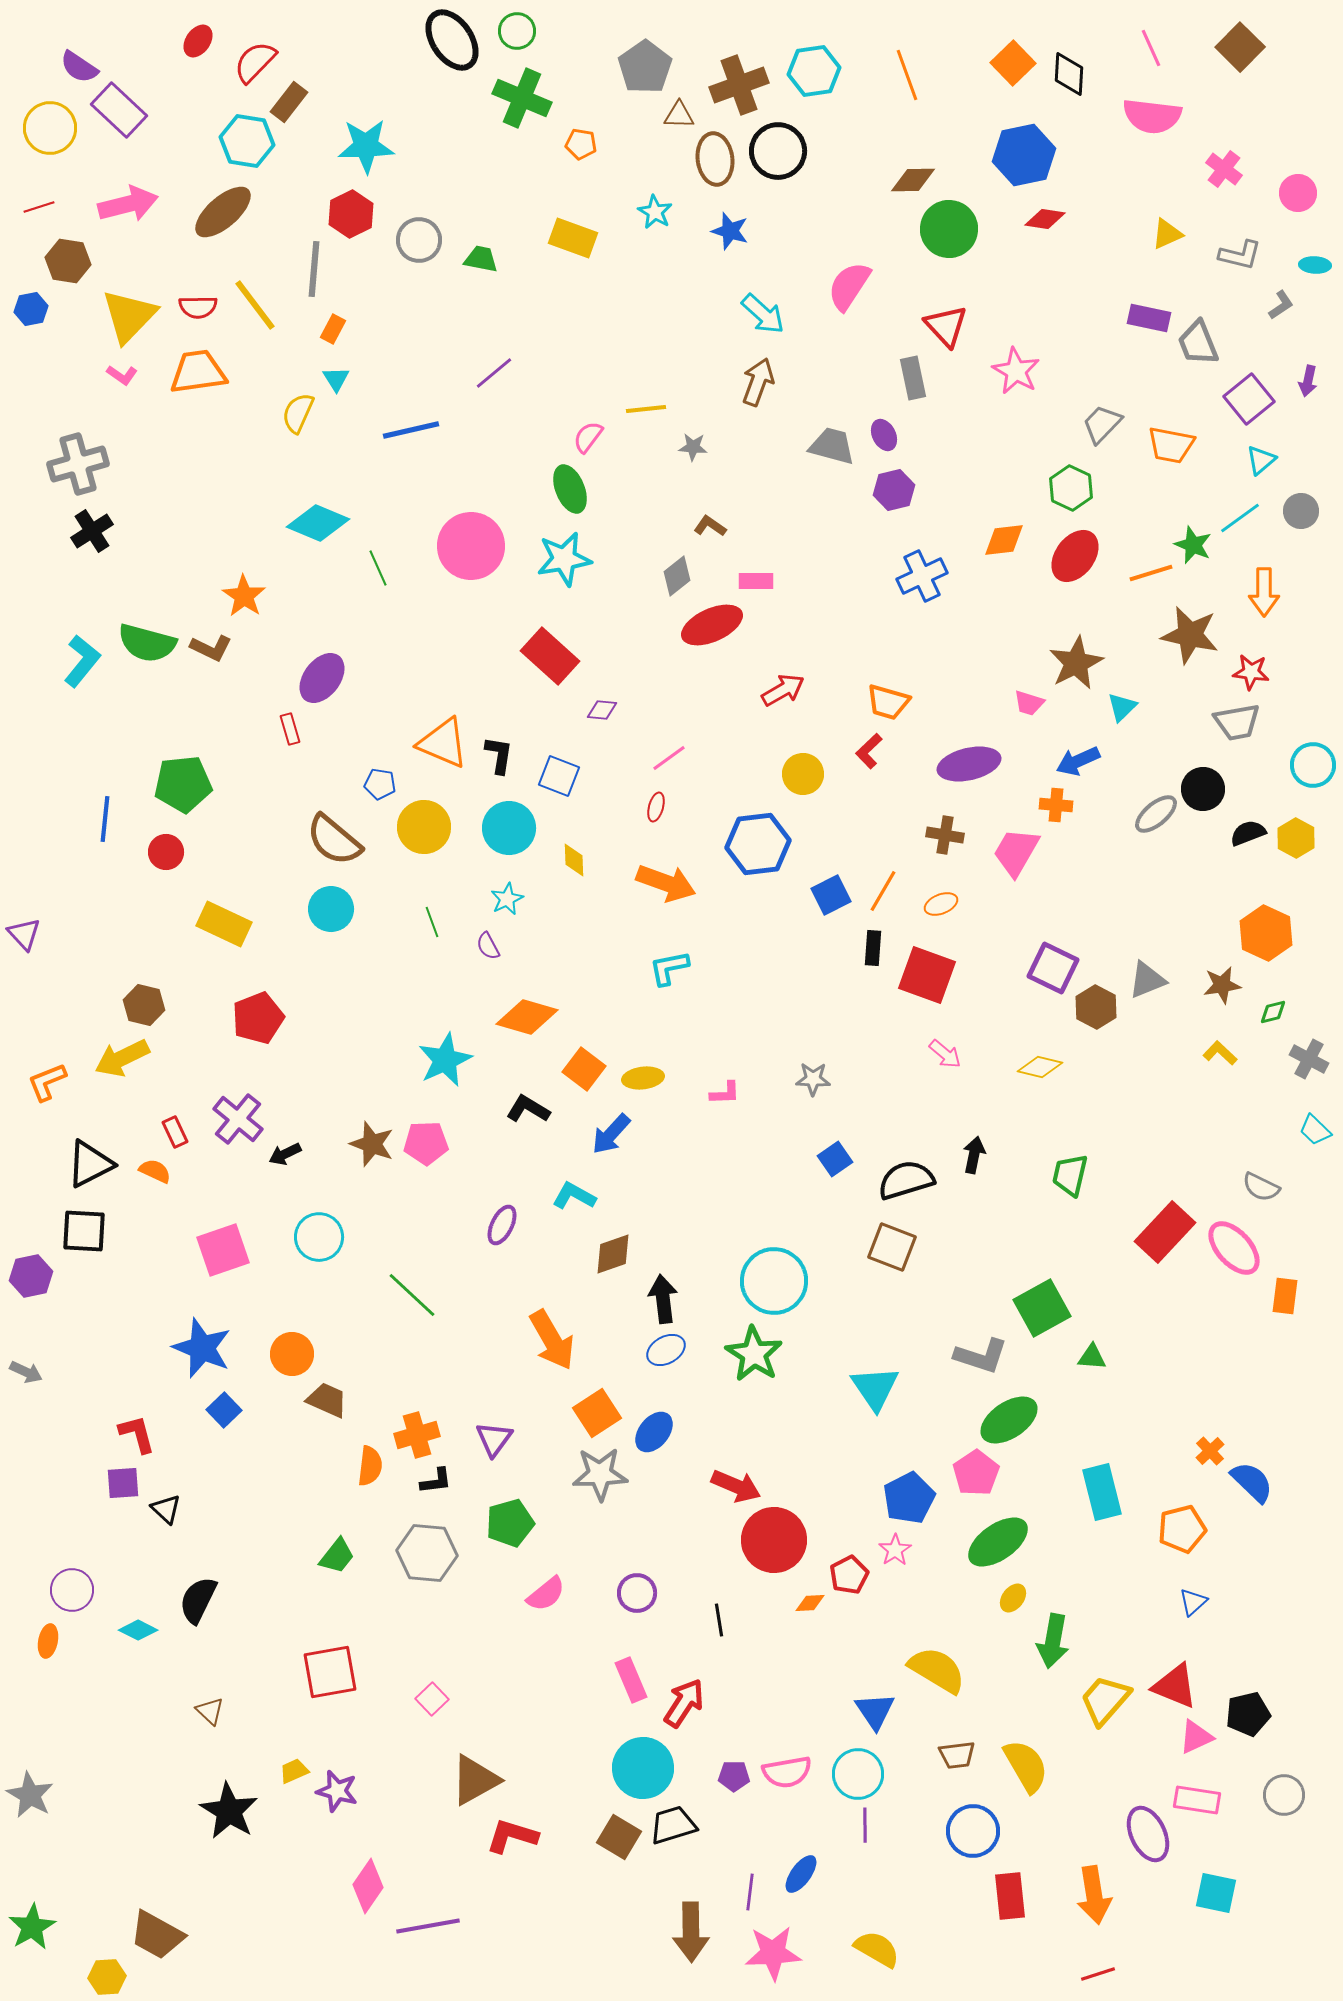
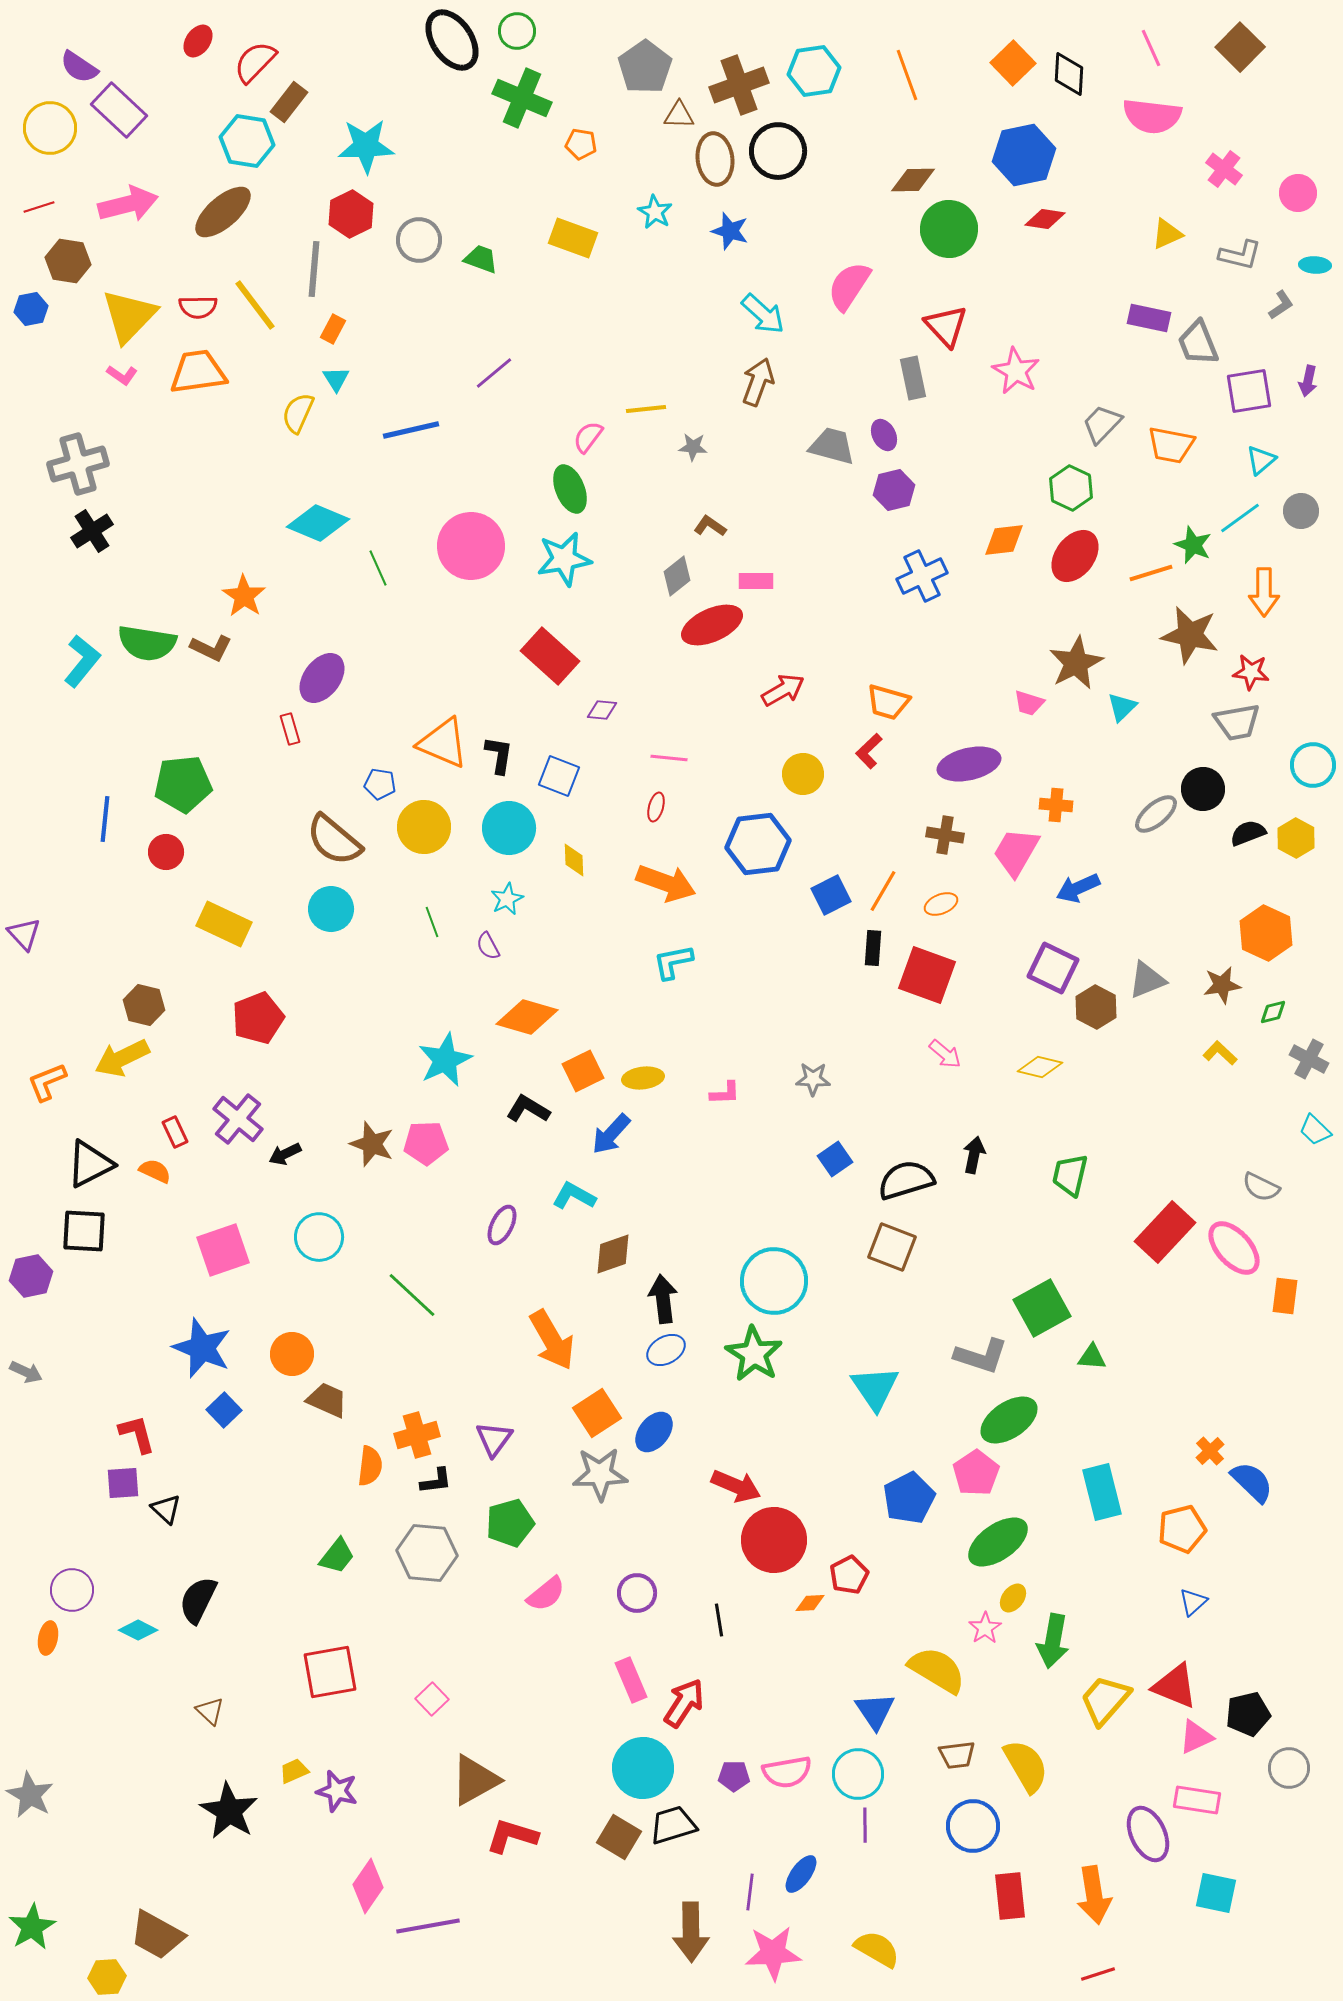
green trapezoid at (481, 259): rotated 9 degrees clockwise
purple square at (1249, 399): moved 8 px up; rotated 30 degrees clockwise
green semicircle at (147, 643): rotated 6 degrees counterclockwise
pink line at (669, 758): rotated 42 degrees clockwise
blue arrow at (1078, 761): moved 127 px down
cyan L-shape at (669, 968): moved 4 px right, 6 px up
orange square at (584, 1069): moved 1 px left, 2 px down; rotated 27 degrees clockwise
pink star at (895, 1550): moved 90 px right, 78 px down
orange ellipse at (48, 1641): moved 3 px up
gray circle at (1284, 1795): moved 5 px right, 27 px up
blue circle at (973, 1831): moved 5 px up
